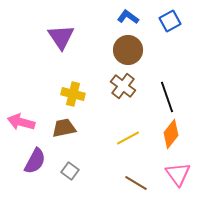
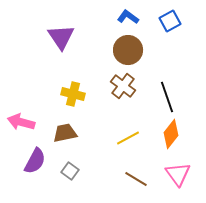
brown trapezoid: moved 1 px right, 5 px down
brown line: moved 4 px up
